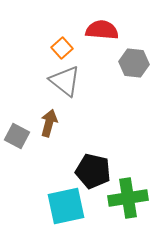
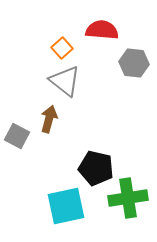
brown arrow: moved 4 px up
black pentagon: moved 3 px right, 3 px up
